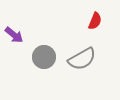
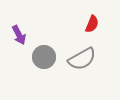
red semicircle: moved 3 px left, 3 px down
purple arrow: moved 5 px right; rotated 24 degrees clockwise
